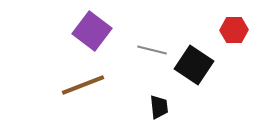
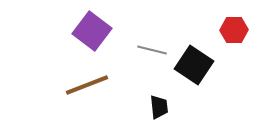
brown line: moved 4 px right
